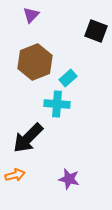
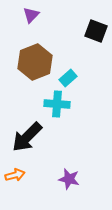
black arrow: moved 1 px left, 1 px up
